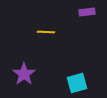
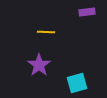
purple star: moved 15 px right, 9 px up
